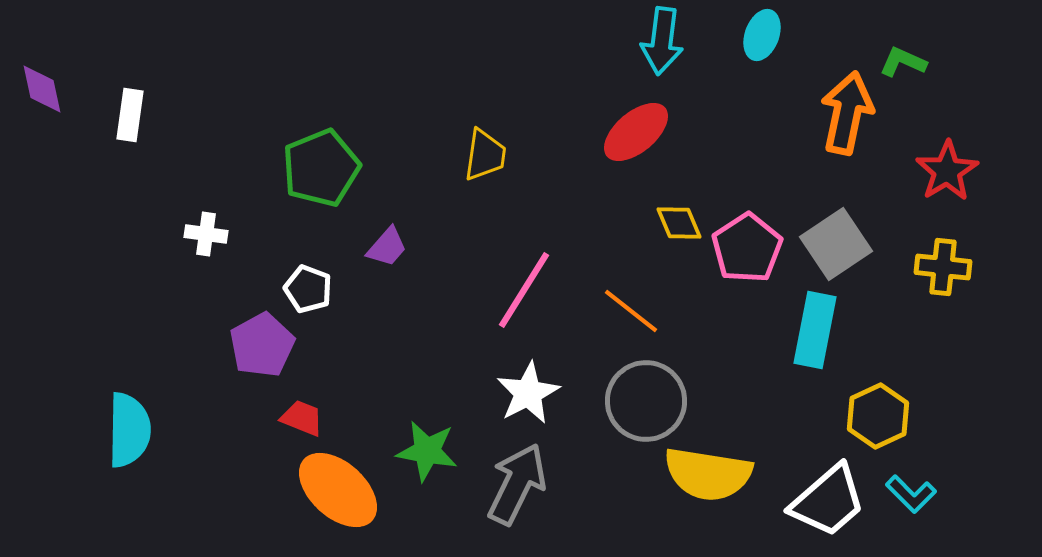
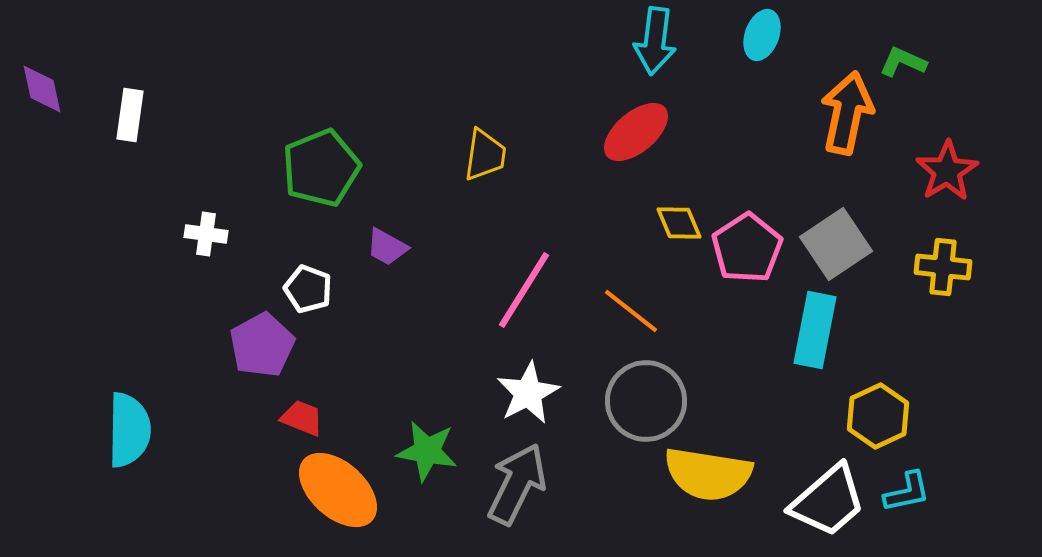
cyan arrow: moved 7 px left
purple trapezoid: rotated 78 degrees clockwise
cyan L-shape: moved 4 px left, 2 px up; rotated 57 degrees counterclockwise
